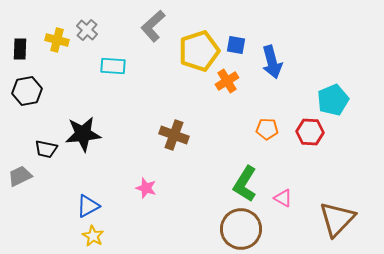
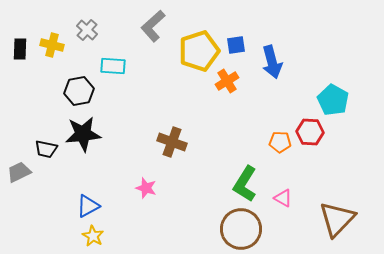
yellow cross: moved 5 px left, 5 px down
blue square: rotated 18 degrees counterclockwise
black hexagon: moved 52 px right
cyan pentagon: rotated 20 degrees counterclockwise
orange pentagon: moved 13 px right, 13 px down
brown cross: moved 2 px left, 7 px down
gray trapezoid: moved 1 px left, 4 px up
